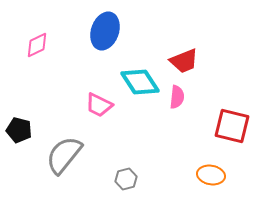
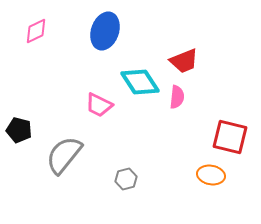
pink diamond: moved 1 px left, 14 px up
red square: moved 2 px left, 11 px down
